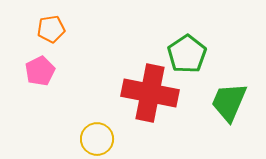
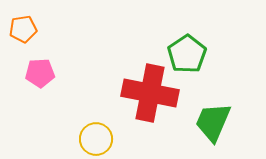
orange pentagon: moved 28 px left
pink pentagon: moved 2 px down; rotated 24 degrees clockwise
green trapezoid: moved 16 px left, 20 px down
yellow circle: moved 1 px left
